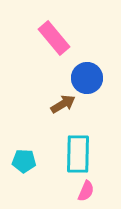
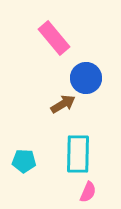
blue circle: moved 1 px left
pink semicircle: moved 2 px right, 1 px down
